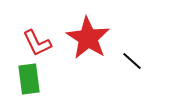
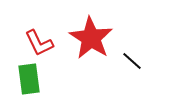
red star: moved 3 px right
red L-shape: moved 2 px right
